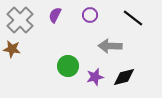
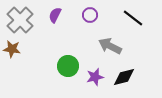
gray arrow: rotated 25 degrees clockwise
